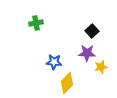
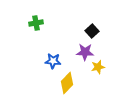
purple star: moved 2 px left, 1 px up
blue star: moved 1 px left, 1 px up
yellow star: moved 3 px left
